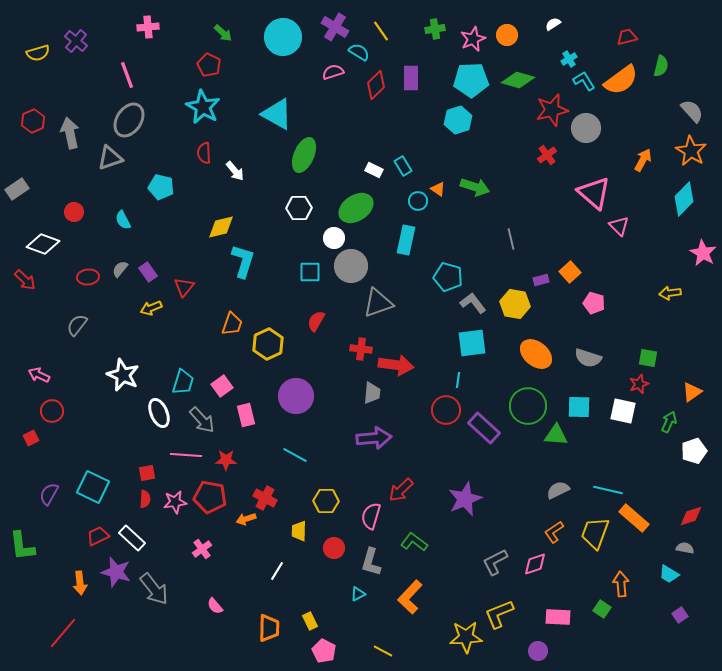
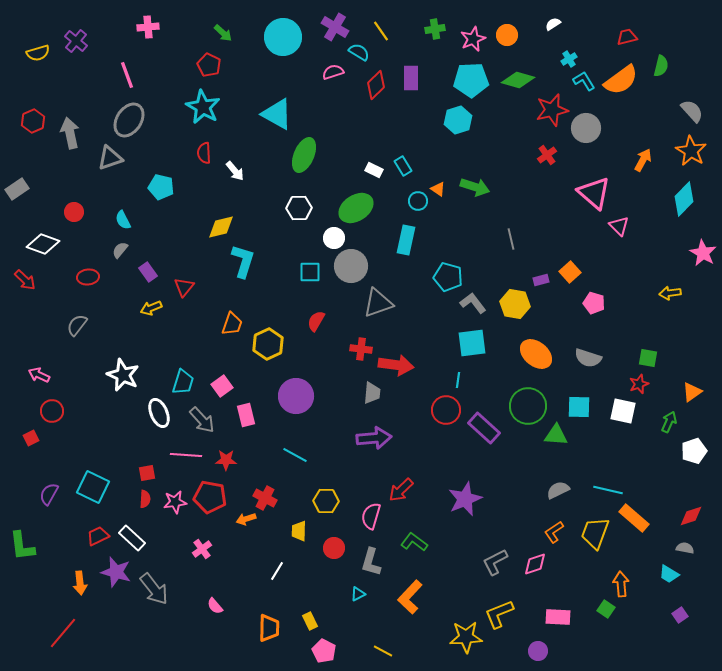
gray semicircle at (120, 269): moved 19 px up
green square at (602, 609): moved 4 px right
